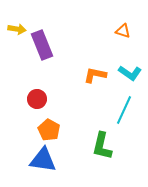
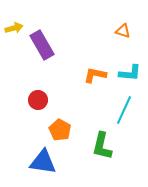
yellow arrow: moved 3 px left, 1 px up; rotated 24 degrees counterclockwise
purple rectangle: rotated 8 degrees counterclockwise
cyan L-shape: rotated 30 degrees counterclockwise
red circle: moved 1 px right, 1 px down
orange pentagon: moved 11 px right
blue triangle: moved 2 px down
